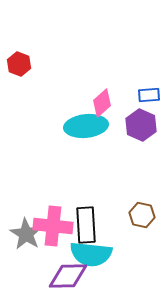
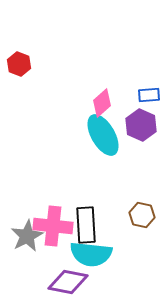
cyan ellipse: moved 17 px right, 9 px down; rotated 66 degrees clockwise
gray star: moved 1 px right, 2 px down; rotated 12 degrees clockwise
purple diamond: moved 6 px down; rotated 12 degrees clockwise
